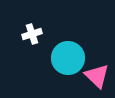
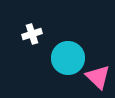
pink triangle: moved 1 px right, 1 px down
